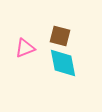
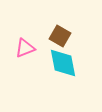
brown square: rotated 15 degrees clockwise
